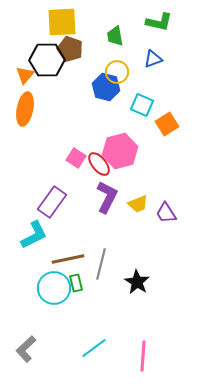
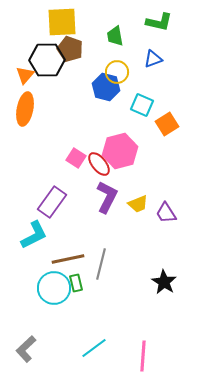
black star: moved 27 px right
